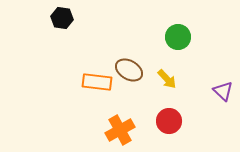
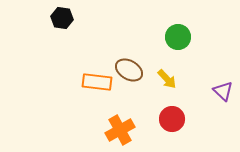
red circle: moved 3 px right, 2 px up
